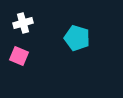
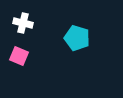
white cross: rotated 30 degrees clockwise
